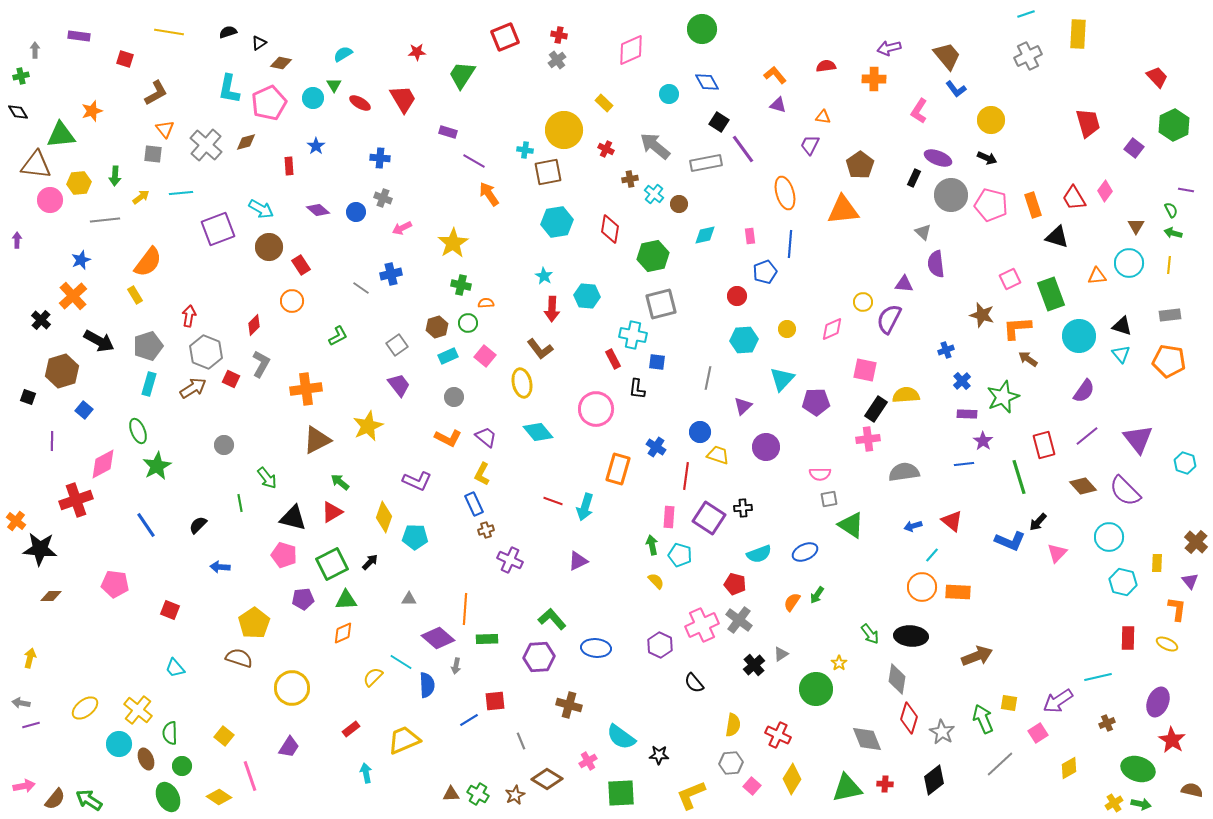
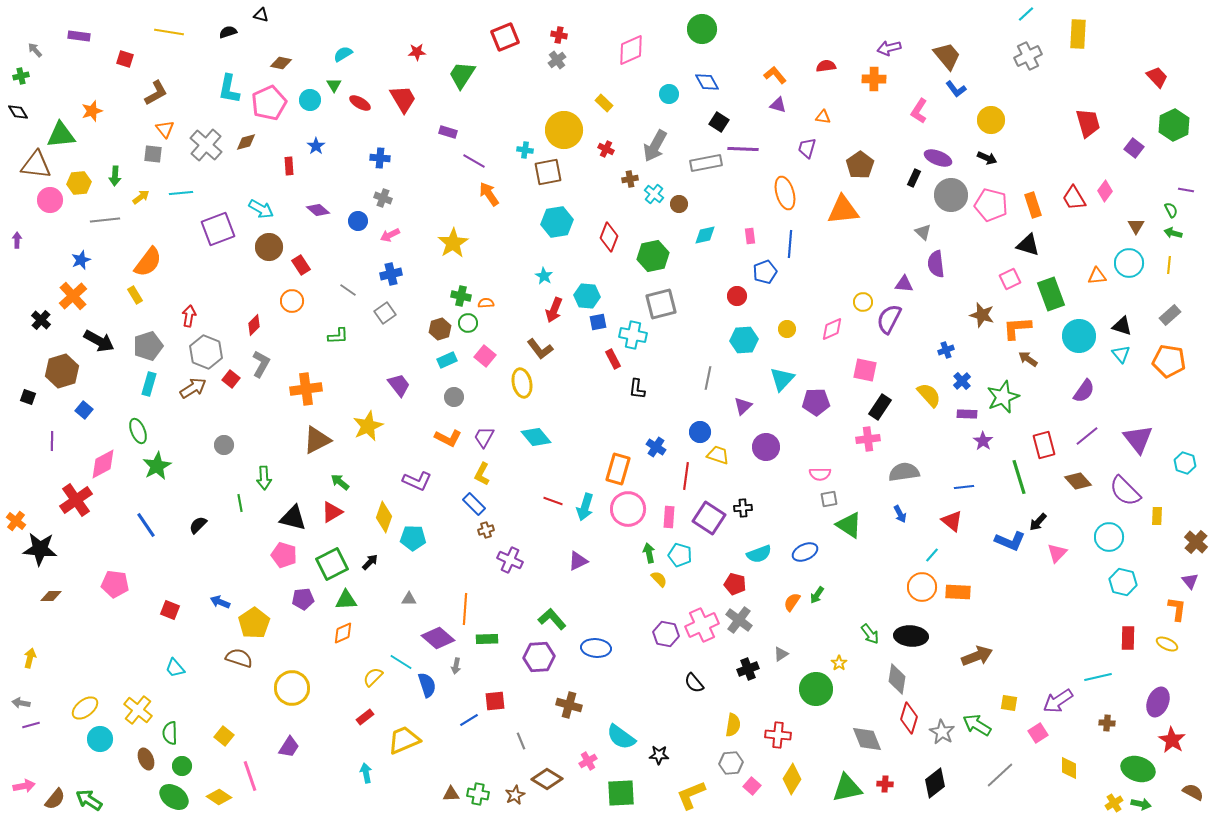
cyan line at (1026, 14): rotated 24 degrees counterclockwise
black triangle at (259, 43): moved 2 px right, 28 px up; rotated 49 degrees clockwise
gray arrow at (35, 50): rotated 42 degrees counterclockwise
cyan circle at (313, 98): moved 3 px left, 2 px down
purple trapezoid at (810, 145): moved 3 px left, 3 px down; rotated 10 degrees counterclockwise
gray arrow at (655, 146): rotated 100 degrees counterclockwise
purple line at (743, 149): rotated 52 degrees counterclockwise
blue circle at (356, 212): moved 2 px right, 9 px down
pink arrow at (402, 228): moved 12 px left, 7 px down
red diamond at (610, 229): moved 1 px left, 8 px down; rotated 12 degrees clockwise
black triangle at (1057, 237): moved 29 px left, 8 px down
green cross at (461, 285): moved 11 px down
gray line at (361, 288): moved 13 px left, 2 px down
red arrow at (552, 309): moved 2 px right, 1 px down; rotated 20 degrees clockwise
gray rectangle at (1170, 315): rotated 35 degrees counterclockwise
brown hexagon at (437, 327): moved 3 px right, 2 px down
green L-shape at (338, 336): rotated 25 degrees clockwise
gray square at (397, 345): moved 12 px left, 32 px up
cyan rectangle at (448, 356): moved 1 px left, 4 px down
blue square at (657, 362): moved 59 px left, 40 px up; rotated 18 degrees counterclockwise
red square at (231, 379): rotated 12 degrees clockwise
yellow semicircle at (906, 395): moved 23 px right; rotated 52 degrees clockwise
pink circle at (596, 409): moved 32 px right, 100 px down
black rectangle at (876, 409): moved 4 px right, 2 px up
cyan diamond at (538, 432): moved 2 px left, 5 px down
purple trapezoid at (486, 437): moved 2 px left; rotated 100 degrees counterclockwise
blue line at (964, 464): moved 23 px down
green arrow at (267, 478): moved 3 px left; rotated 35 degrees clockwise
brown diamond at (1083, 486): moved 5 px left, 5 px up
red cross at (76, 500): rotated 16 degrees counterclockwise
blue rectangle at (474, 504): rotated 20 degrees counterclockwise
green triangle at (851, 525): moved 2 px left
blue arrow at (913, 526): moved 13 px left, 12 px up; rotated 102 degrees counterclockwise
cyan pentagon at (415, 537): moved 2 px left, 1 px down
green arrow at (652, 545): moved 3 px left, 8 px down
yellow rectangle at (1157, 563): moved 47 px up
blue arrow at (220, 567): moved 35 px down; rotated 18 degrees clockwise
yellow semicircle at (656, 581): moved 3 px right, 2 px up
purple hexagon at (660, 645): moved 6 px right, 11 px up; rotated 15 degrees counterclockwise
black cross at (754, 665): moved 6 px left, 4 px down; rotated 20 degrees clockwise
blue semicircle at (427, 685): rotated 15 degrees counterclockwise
green arrow at (983, 719): moved 6 px left, 6 px down; rotated 36 degrees counterclockwise
brown cross at (1107, 723): rotated 28 degrees clockwise
red rectangle at (351, 729): moved 14 px right, 12 px up
red cross at (778, 735): rotated 20 degrees counterclockwise
cyan circle at (119, 744): moved 19 px left, 5 px up
gray line at (1000, 764): moved 11 px down
yellow diamond at (1069, 768): rotated 60 degrees counterclockwise
black diamond at (934, 780): moved 1 px right, 3 px down
brown semicircle at (1192, 790): moved 1 px right, 2 px down; rotated 15 degrees clockwise
green cross at (478, 794): rotated 20 degrees counterclockwise
green ellipse at (168, 797): moved 6 px right; rotated 28 degrees counterclockwise
